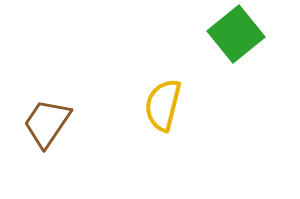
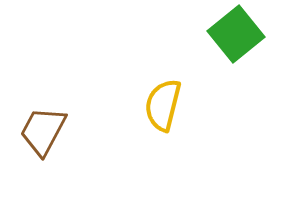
brown trapezoid: moved 4 px left, 8 px down; rotated 6 degrees counterclockwise
